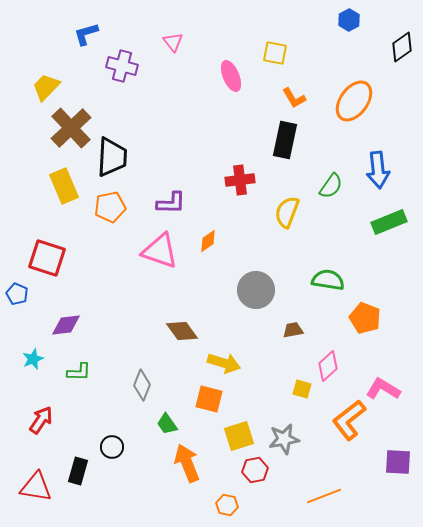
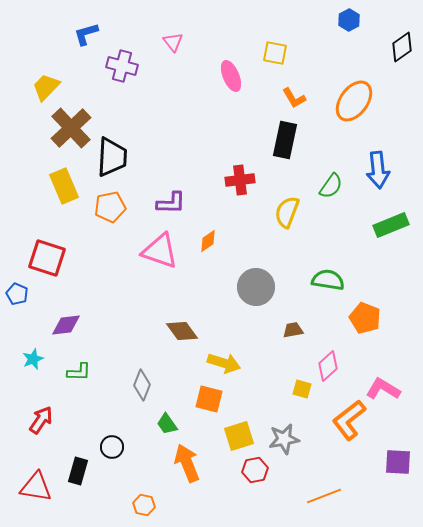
green rectangle at (389, 222): moved 2 px right, 3 px down
gray circle at (256, 290): moved 3 px up
orange hexagon at (227, 505): moved 83 px left
